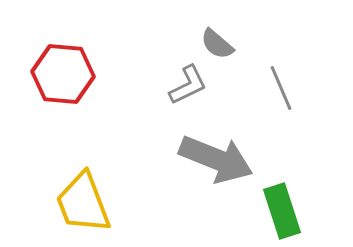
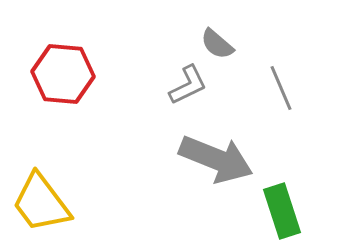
yellow trapezoid: moved 42 px left; rotated 16 degrees counterclockwise
